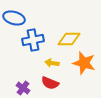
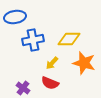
blue ellipse: moved 1 px right, 1 px up; rotated 25 degrees counterclockwise
yellow arrow: rotated 56 degrees counterclockwise
